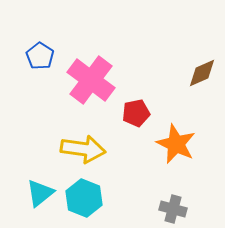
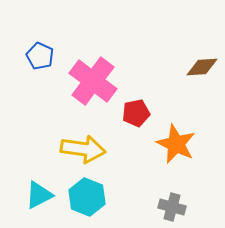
blue pentagon: rotated 8 degrees counterclockwise
brown diamond: moved 6 px up; rotated 20 degrees clockwise
pink cross: moved 2 px right, 1 px down
cyan triangle: moved 1 px left, 2 px down; rotated 12 degrees clockwise
cyan hexagon: moved 3 px right, 1 px up
gray cross: moved 1 px left, 2 px up
